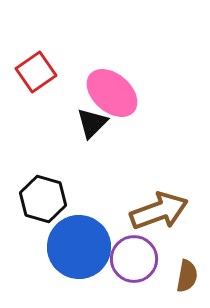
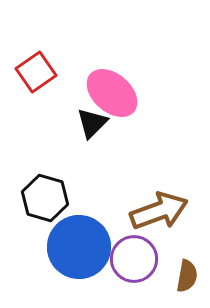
black hexagon: moved 2 px right, 1 px up
